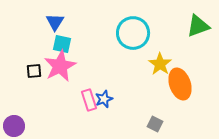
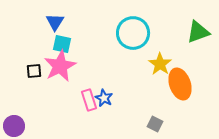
green triangle: moved 6 px down
blue star: moved 1 px up; rotated 24 degrees counterclockwise
